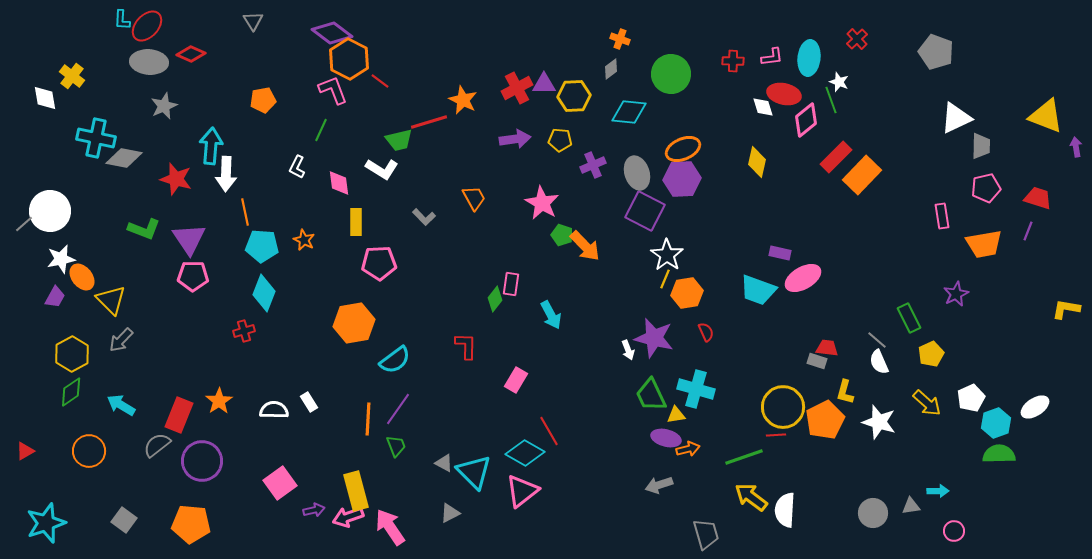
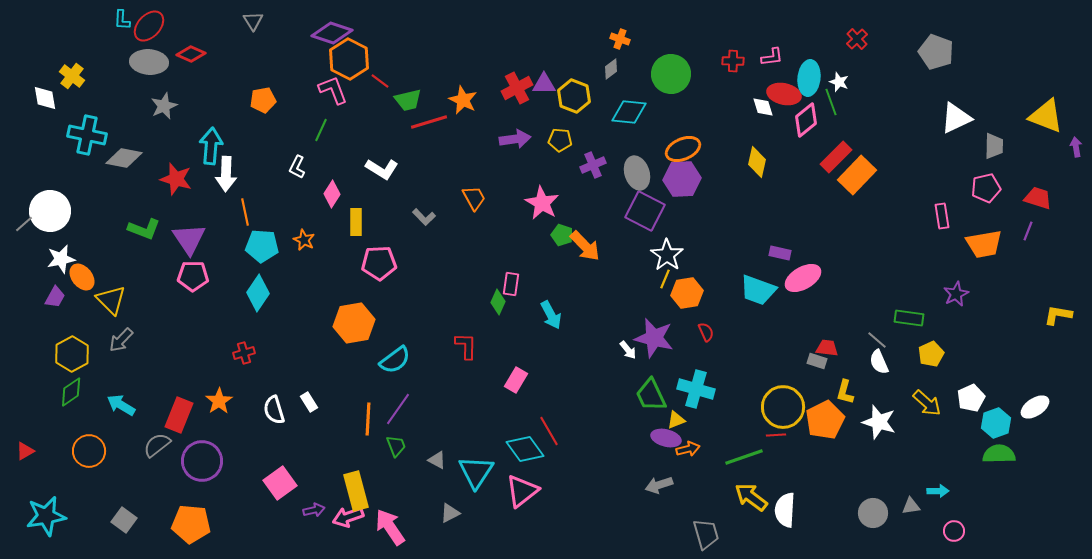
red ellipse at (147, 26): moved 2 px right
purple diamond at (332, 33): rotated 18 degrees counterclockwise
cyan ellipse at (809, 58): moved 20 px down
yellow hexagon at (574, 96): rotated 24 degrees clockwise
green line at (831, 100): moved 2 px down
cyan cross at (96, 138): moved 9 px left, 3 px up
green trapezoid at (399, 140): moved 9 px right, 40 px up
gray trapezoid at (981, 146): moved 13 px right
orange rectangle at (862, 175): moved 5 px left
pink diamond at (339, 183): moved 7 px left, 11 px down; rotated 40 degrees clockwise
cyan diamond at (264, 293): moved 6 px left; rotated 12 degrees clockwise
green diamond at (495, 299): moved 3 px right, 3 px down; rotated 15 degrees counterclockwise
yellow L-shape at (1066, 309): moved 8 px left, 6 px down
green rectangle at (909, 318): rotated 56 degrees counterclockwise
red cross at (244, 331): moved 22 px down
white arrow at (628, 350): rotated 18 degrees counterclockwise
white semicircle at (274, 410): rotated 108 degrees counterclockwise
yellow triangle at (676, 415): moved 5 px down; rotated 12 degrees counterclockwise
cyan diamond at (525, 453): moved 4 px up; rotated 24 degrees clockwise
gray triangle at (444, 463): moved 7 px left, 3 px up
cyan triangle at (474, 472): moved 2 px right; rotated 18 degrees clockwise
cyan star at (46, 523): moved 7 px up; rotated 9 degrees clockwise
